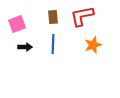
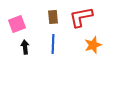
red L-shape: moved 1 px left, 1 px down
black arrow: rotated 96 degrees counterclockwise
